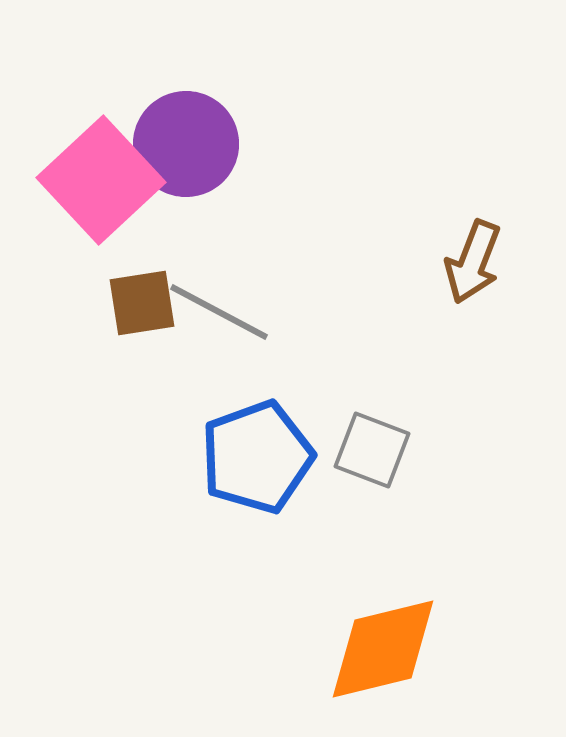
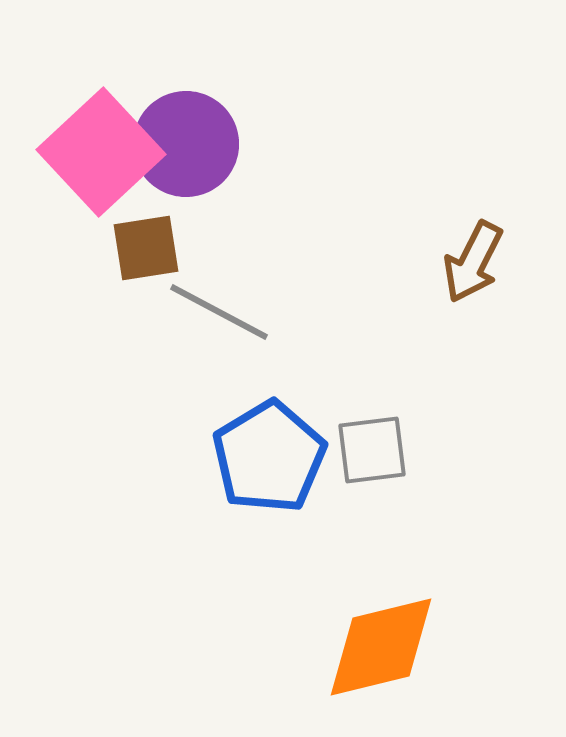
pink square: moved 28 px up
brown arrow: rotated 6 degrees clockwise
brown square: moved 4 px right, 55 px up
gray square: rotated 28 degrees counterclockwise
blue pentagon: moved 12 px right; rotated 11 degrees counterclockwise
orange diamond: moved 2 px left, 2 px up
